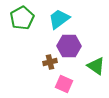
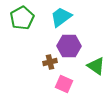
cyan trapezoid: moved 2 px right, 2 px up
